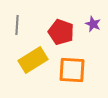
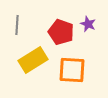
purple star: moved 5 px left
